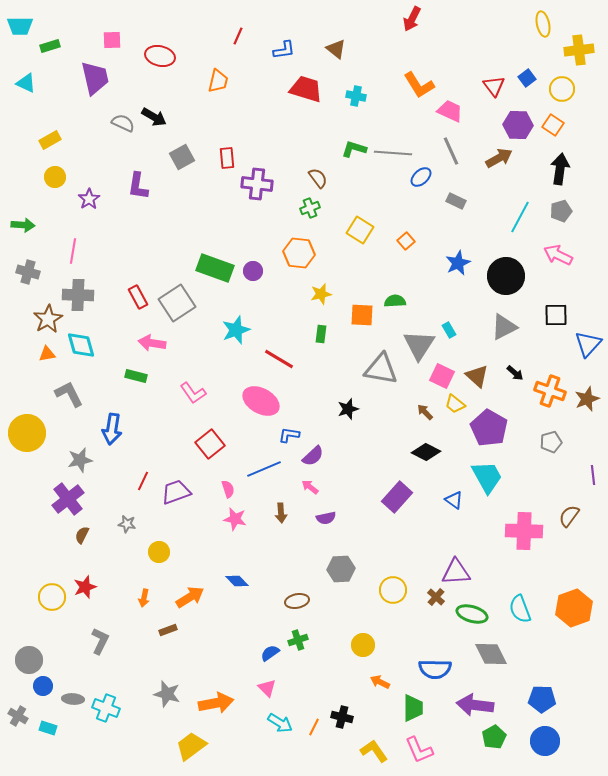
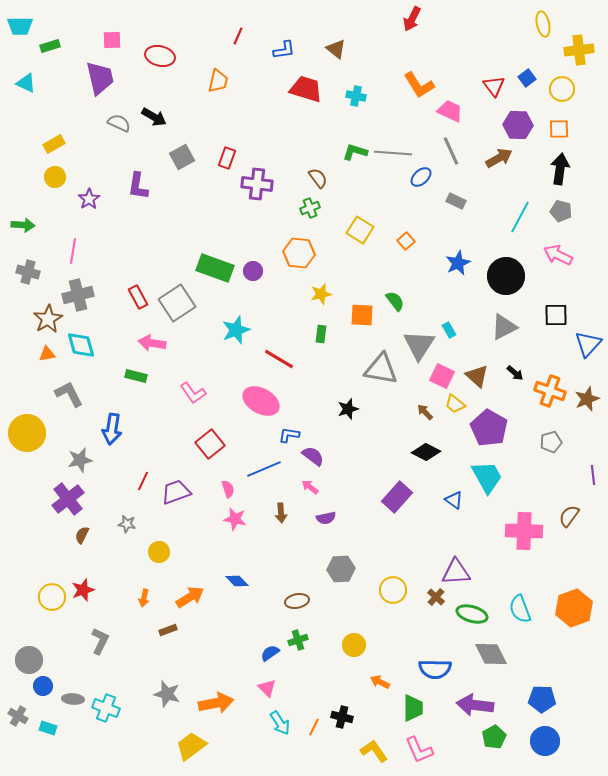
purple trapezoid at (95, 78): moved 5 px right
gray semicircle at (123, 123): moved 4 px left
orange square at (553, 125): moved 6 px right, 4 px down; rotated 35 degrees counterclockwise
yellow rectangle at (50, 140): moved 4 px right, 4 px down
green L-shape at (354, 149): moved 1 px right, 3 px down
red rectangle at (227, 158): rotated 25 degrees clockwise
gray pentagon at (561, 211): rotated 30 degrees clockwise
gray cross at (78, 295): rotated 16 degrees counterclockwise
green semicircle at (395, 301): rotated 55 degrees clockwise
purple semicircle at (313, 456): rotated 100 degrees counterclockwise
red star at (85, 587): moved 2 px left, 3 px down
yellow circle at (363, 645): moved 9 px left
cyan arrow at (280, 723): rotated 25 degrees clockwise
